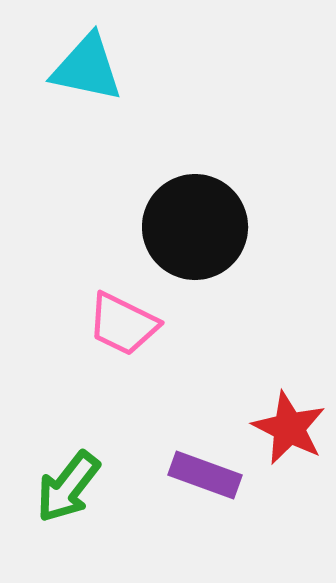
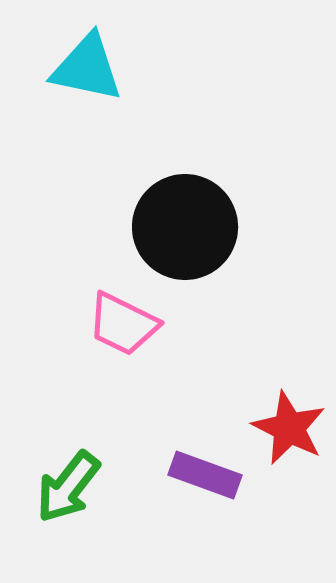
black circle: moved 10 px left
